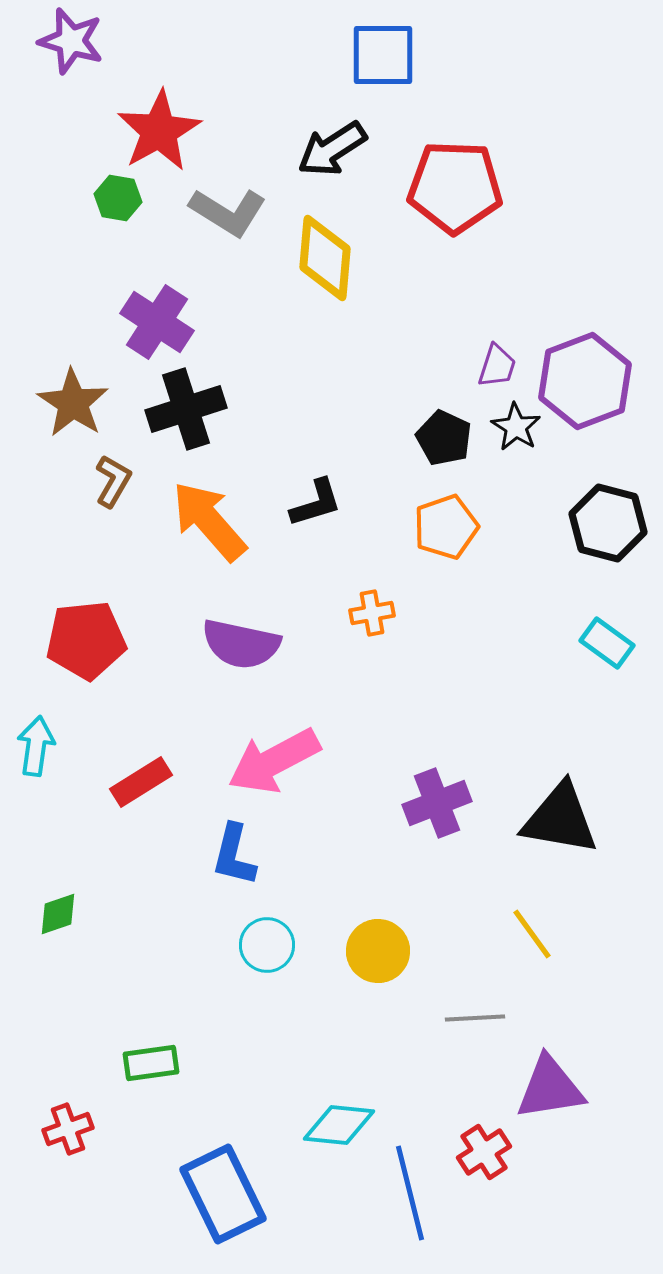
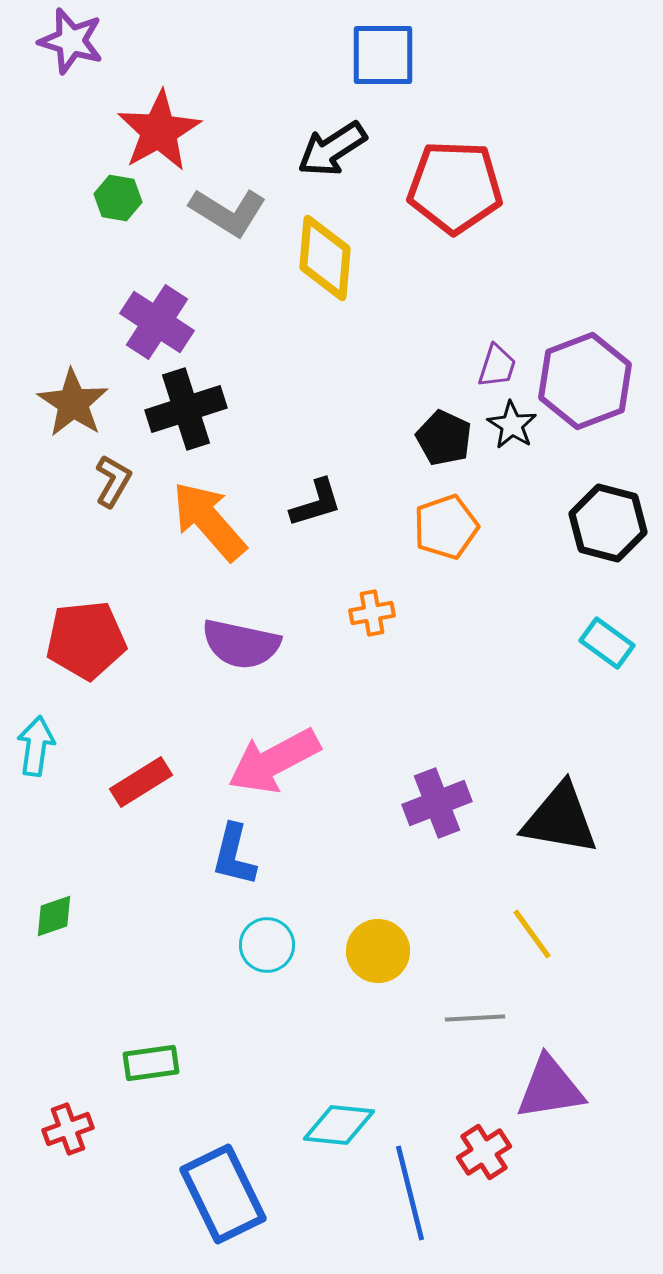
black star at (516, 427): moved 4 px left, 2 px up
green diamond at (58, 914): moved 4 px left, 2 px down
